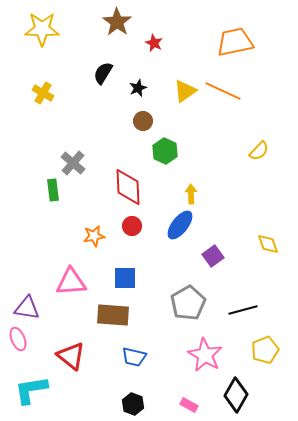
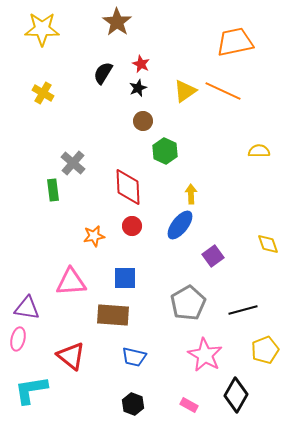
red star: moved 13 px left, 21 px down
yellow semicircle: rotated 135 degrees counterclockwise
pink ellipse: rotated 35 degrees clockwise
